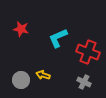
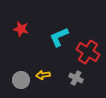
cyan L-shape: moved 1 px right, 1 px up
red cross: rotated 10 degrees clockwise
yellow arrow: rotated 24 degrees counterclockwise
gray cross: moved 8 px left, 4 px up
